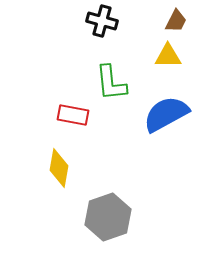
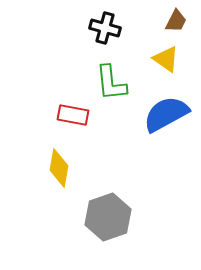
black cross: moved 3 px right, 7 px down
yellow triangle: moved 2 px left, 3 px down; rotated 36 degrees clockwise
